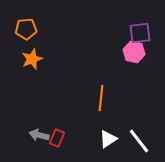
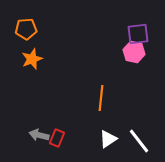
purple square: moved 2 px left, 1 px down
